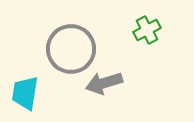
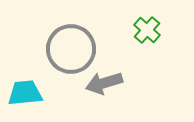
green cross: rotated 20 degrees counterclockwise
cyan trapezoid: rotated 75 degrees clockwise
